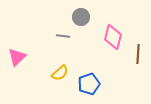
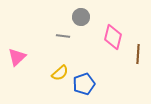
blue pentagon: moved 5 px left
